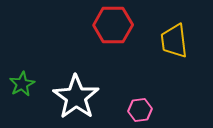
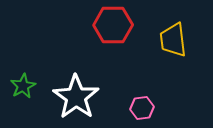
yellow trapezoid: moved 1 px left, 1 px up
green star: moved 1 px right, 2 px down
pink hexagon: moved 2 px right, 2 px up
